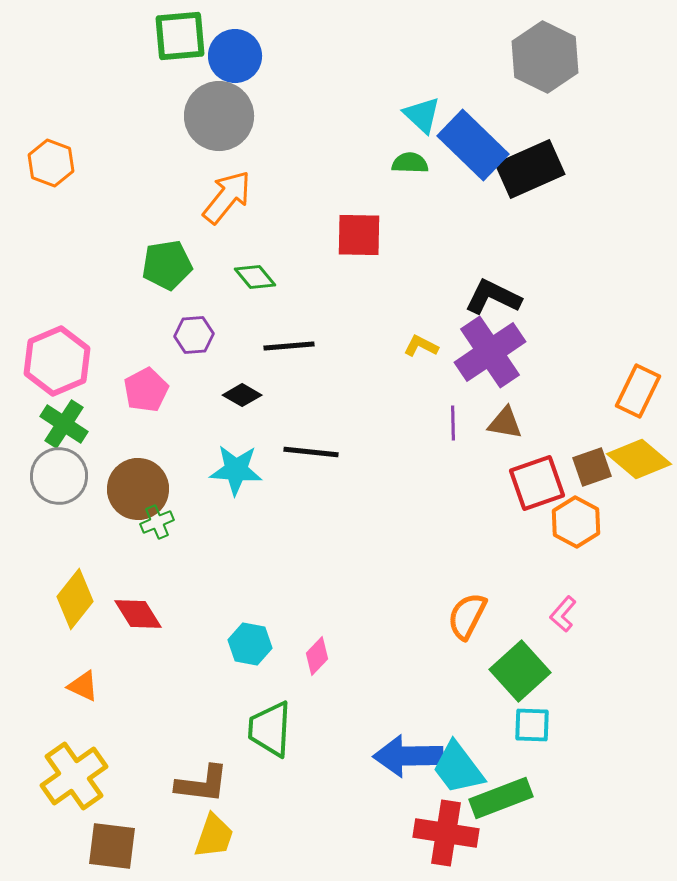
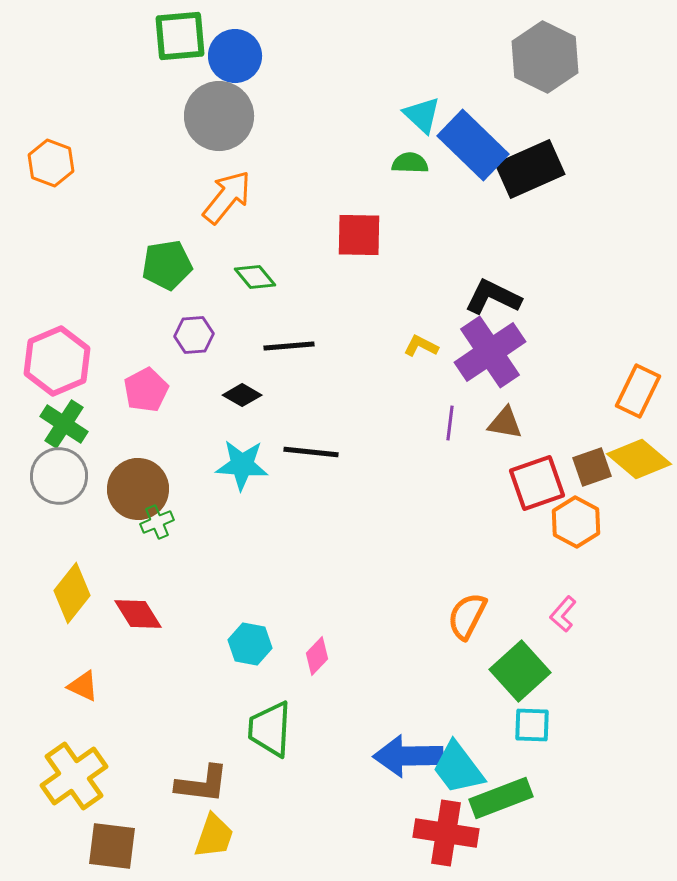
purple line at (453, 423): moved 3 px left; rotated 8 degrees clockwise
cyan star at (236, 470): moved 6 px right, 5 px up
yellow diamond at (75, 599): moved 3 px left, 6 px up
